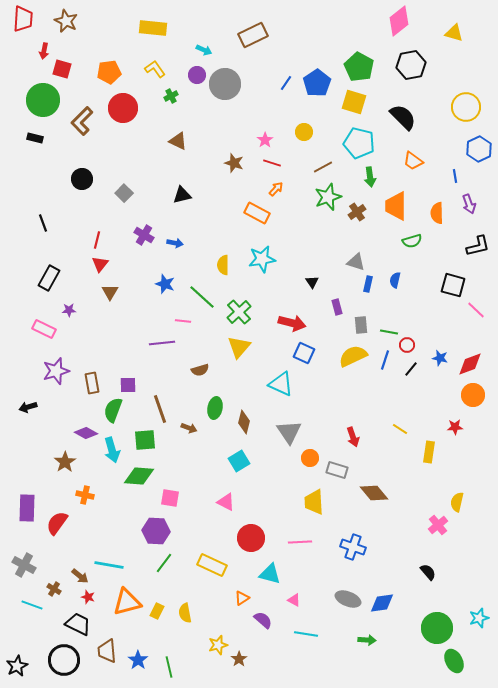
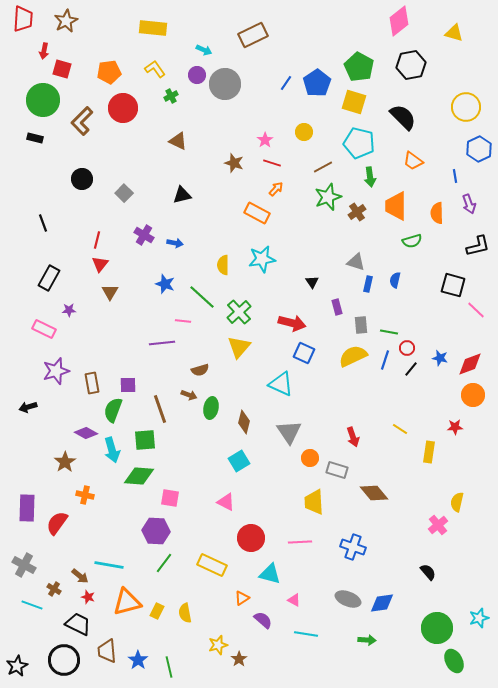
brown star at (66, 21): rotated 20 degrees clockwise
red circle at (407, 345): moved 3 px down
green ellipse at (215, 408): moved 4 px left
brown arrow at (189, 428): moved 33 px up
